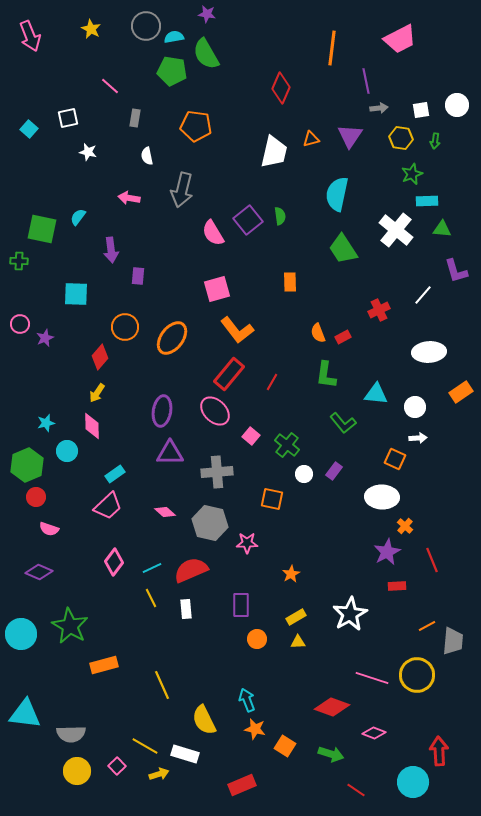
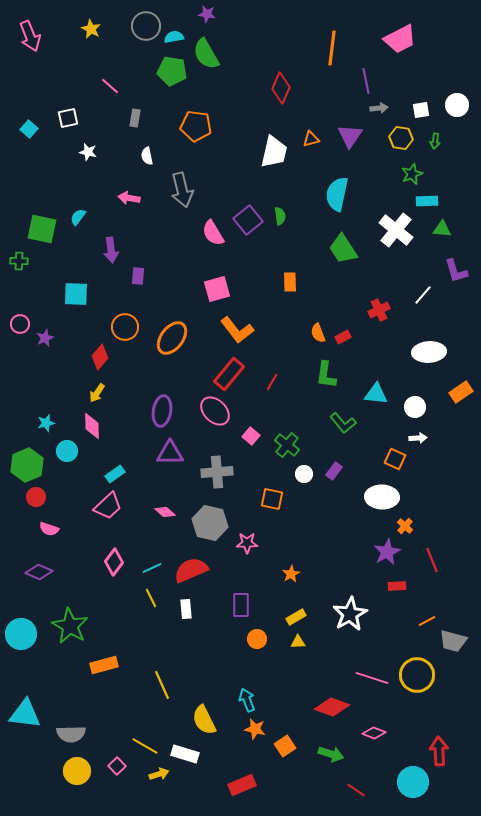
gray arrow at (182, 190): rotated 28 degrees counterclockwise
orange line at (427, 626): moved 5 px up
gray trapezoid at (453, 641): rotated 100 degrees clockwise
orange square at (285, 746): rotated 25 degrees clockwise
